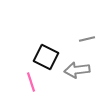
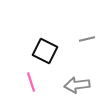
black square: moved 1 px left, 6 px up
gray arrow: moved 15 px down
